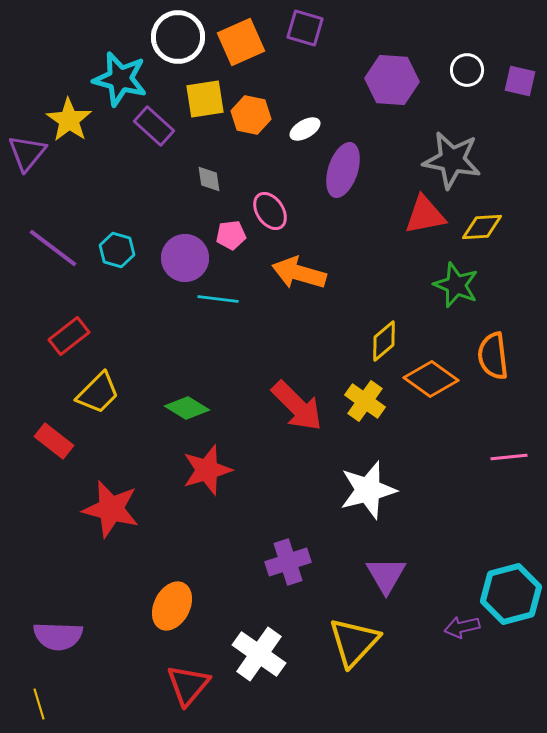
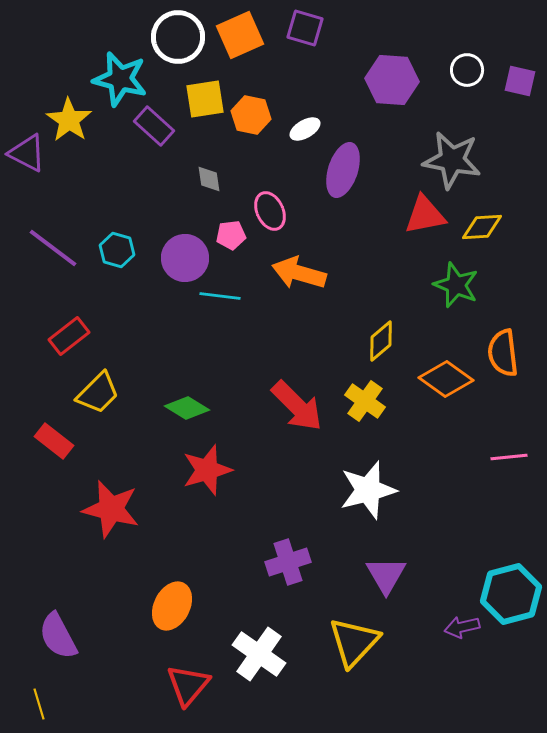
orange square at (241, 42): moved 1 px left, 7 px up
purple triangle at (27, 153): rotated 42 degrees counterclockwise
pink ellipse at (270, 211): rotated 9 degrees clockwise
cyan line at (218, 299): moved 2 px right, 3 px up
yellow diamond at (384, 341): moved 3 px left
orange semicircle at (493, 356): moved 10 px right, 3 px up
orange diamond at (431, 379): moved 15 px right
purple semicircle at (58, 636): rotated 60 degrees clockwise
